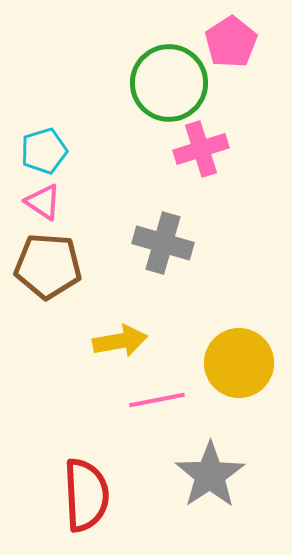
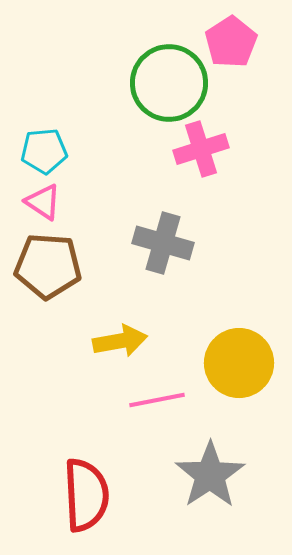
cyan pentagon: rotated 12 degrees clockwise
